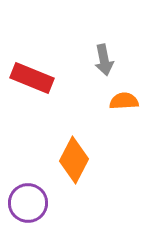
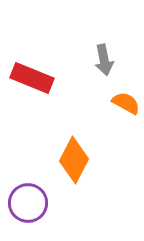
orange semicircle: moved 2 px right, 2 px down; rotated 32 degrees clockwise
